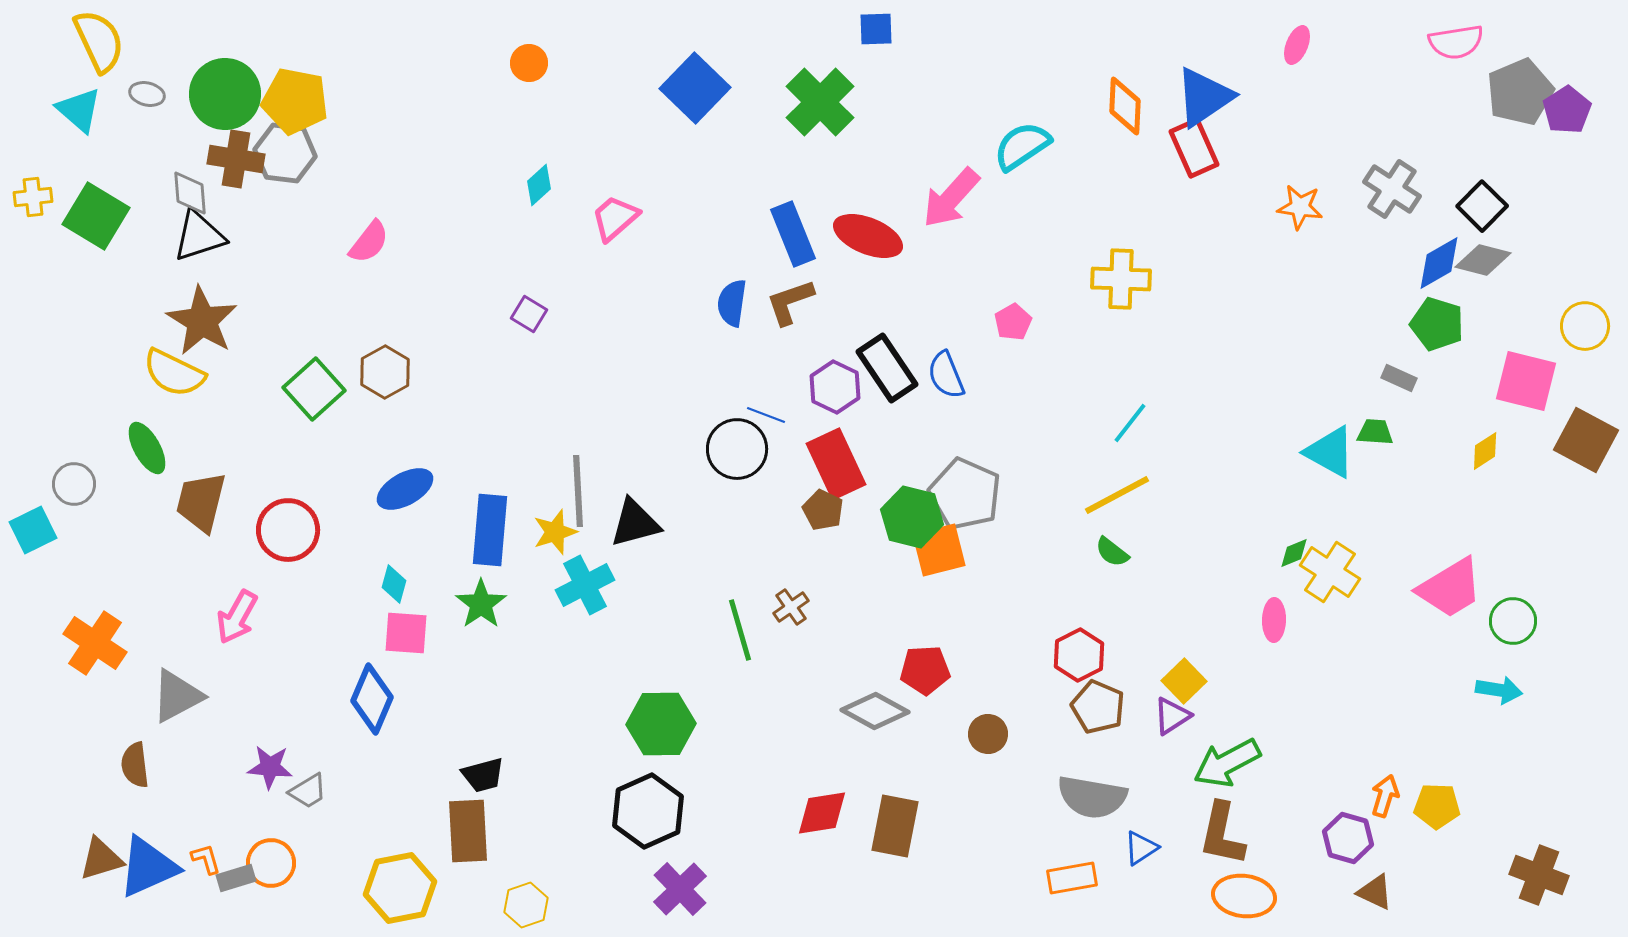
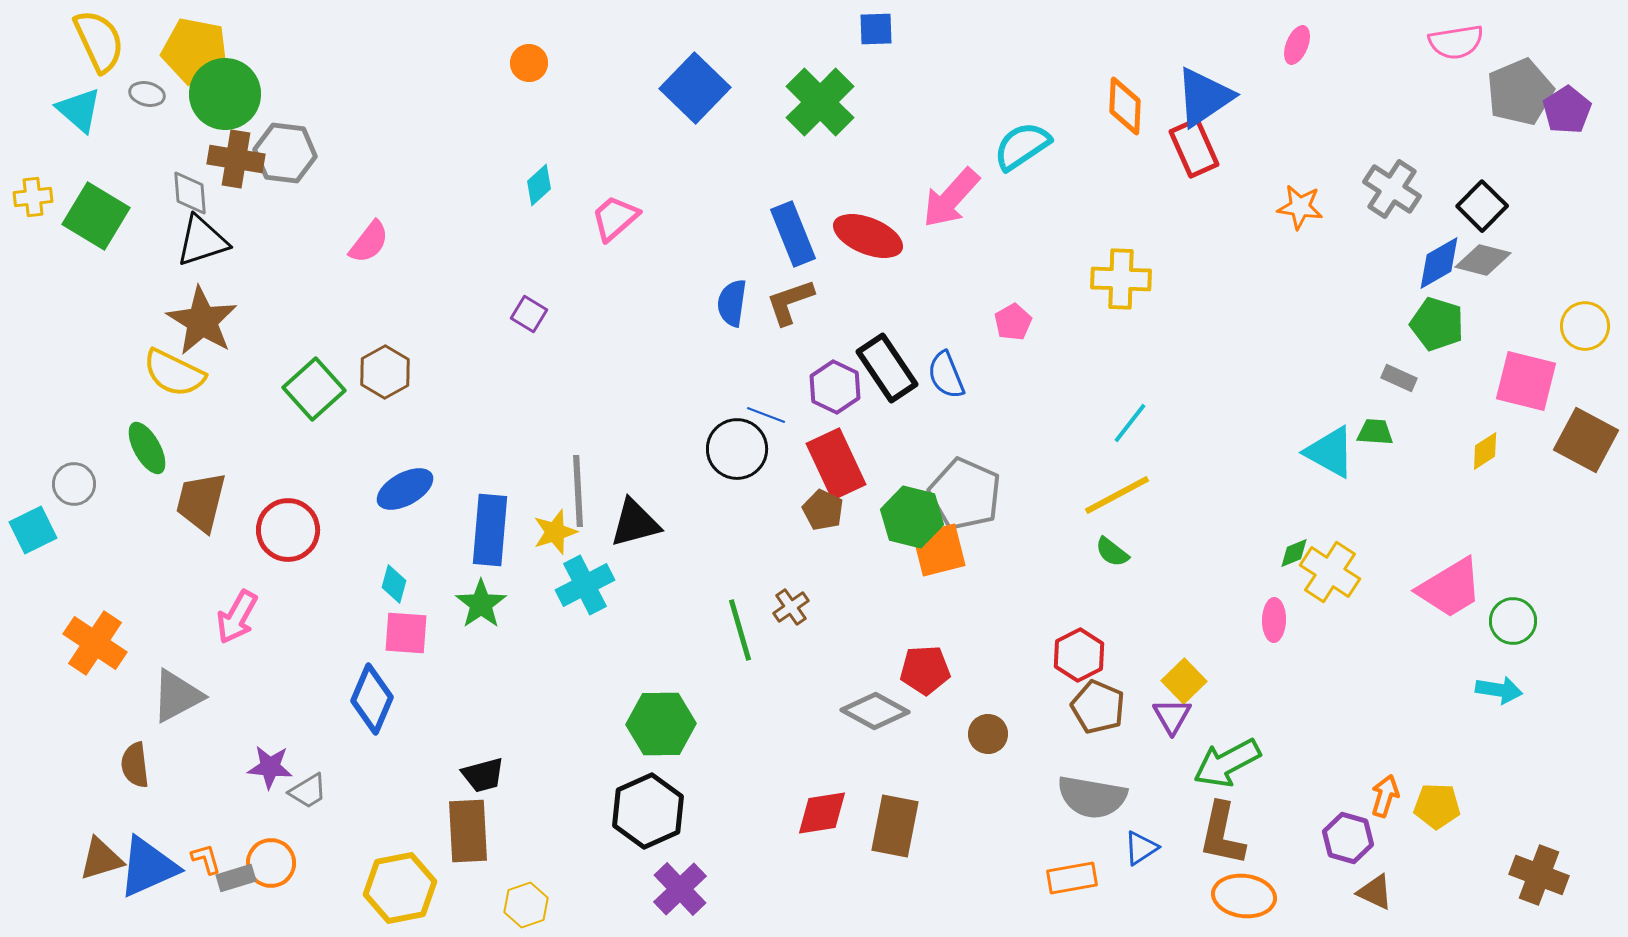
yellow pentagon at (295, 101): moved 100 px left, 50 px up
black triangle at (199, 236): moved 3 px right, 5 px down
purple triangle at (1172, 716): rotated 27 degrees counterclockwise
